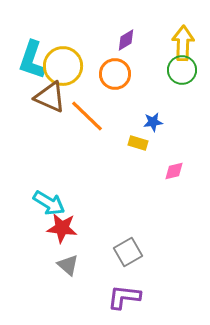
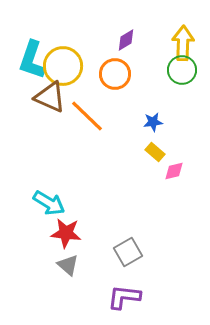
yellow rectangle: moved 17 px right, 9 px down; rotated 24 degrees clockwise
red star: moved 4 px right, 5 px down
